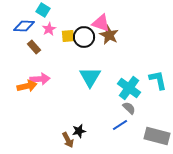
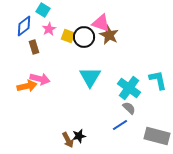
blue diamond: rotated 40 degrees counterclockwise
yellow square: rotated 24 degrees clockwise
brown rectangle: rotated 24 degrees clockwise
pink arrow: rotated 18 degrees clockwise
black star: moved 5 px down
